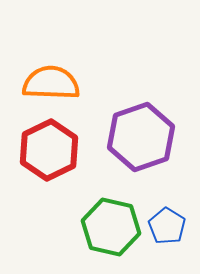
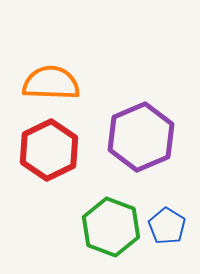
purple hexagon: rotated 4 degrees counterclockwise
green hexagon: rotated 8 degrees clockwise
